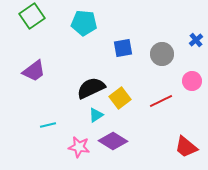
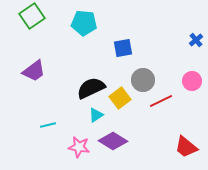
gray circle: moved 19 px left, 26 px down
